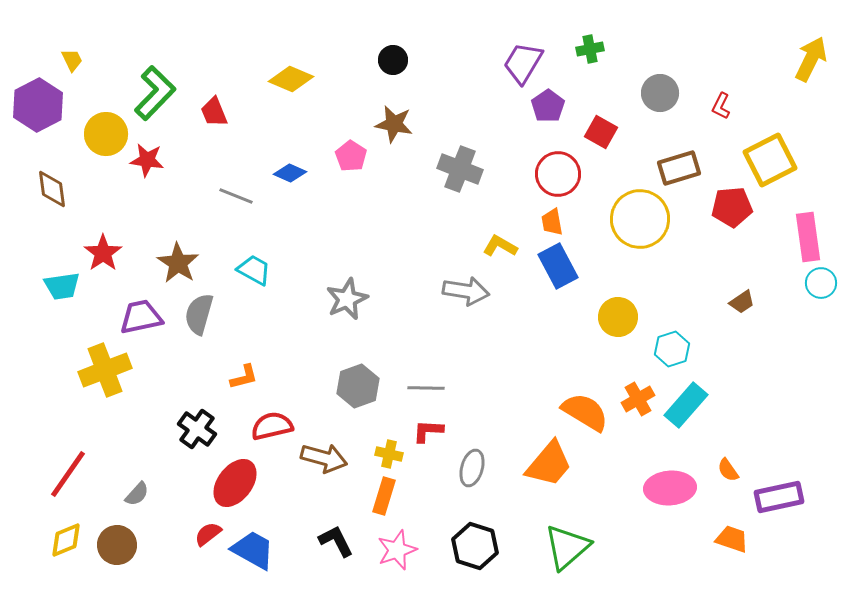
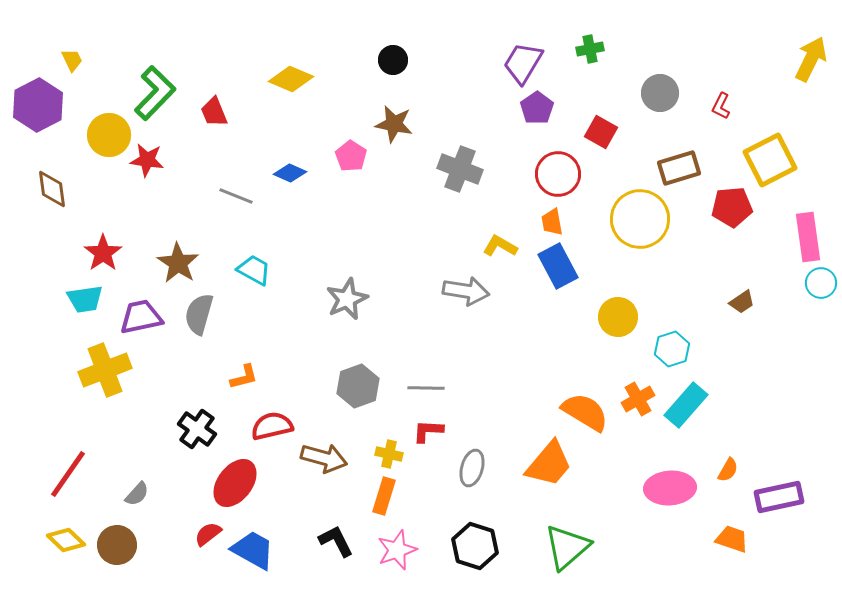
purple pentagon at (548, 106): moved 11 px left, 2 px down
yellow circle at (106, 134): moved 3 px right, 1 px down
cyan trapezoid at (62, 286): moved 23 px right, 13 px down
orange semicircle at (728, 470): rotated 115 degrees counterclockwise
yellow diamond at (66, 540): rotated 66 degrees clockwise
